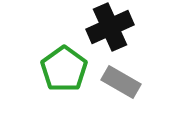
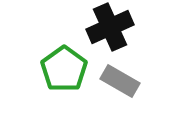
gray rectangle: moved 1 px left, 1 px up
